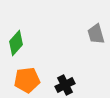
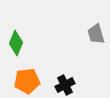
green diamond: rotated 20 degrees counterclockwise
orange pentagon: moved 1 px down
